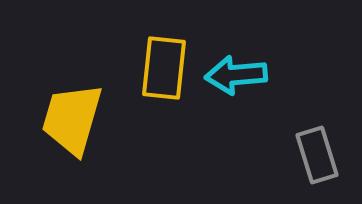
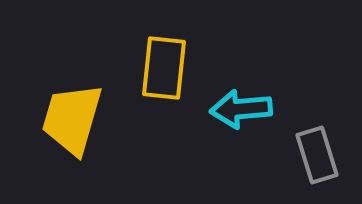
cyan arrow: moved 5 px right, 34 px down
